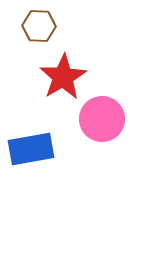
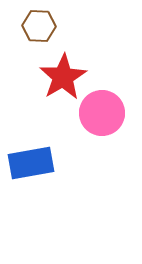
pink circle: moved 6 px up
blue rectangle: moved 14 px down
